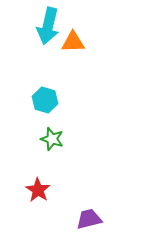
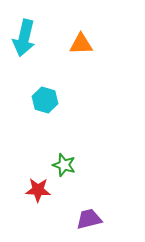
cyan arrow: moved 24 px left, 12 px down
orange triangle: moved 8 px right, 2 px down
green star: moved 12 px right, 26 px down
red star: rotated 30 degrees counterclockwise
